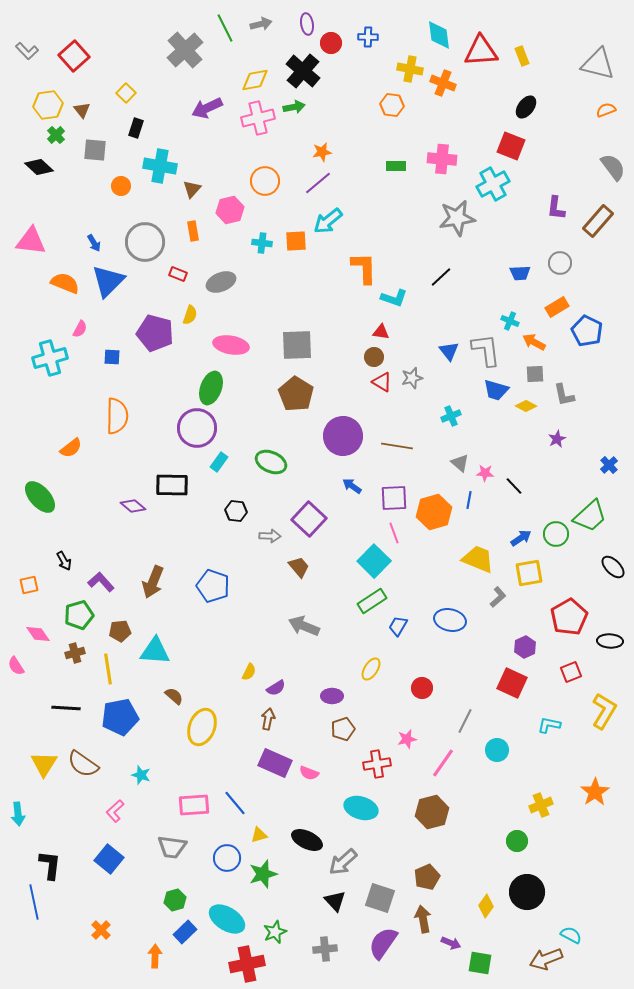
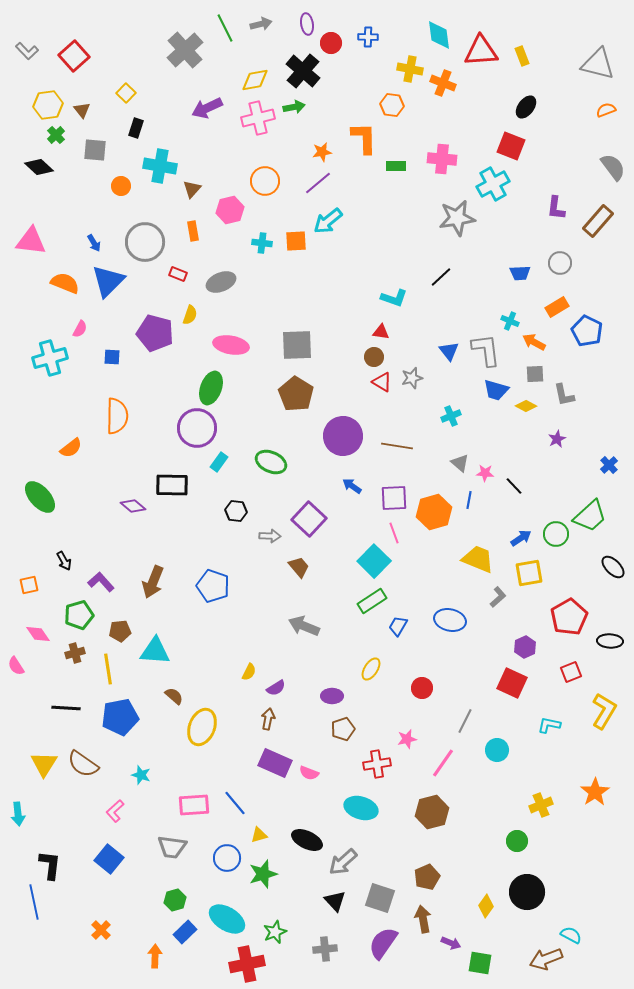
orange L-shape at (364, 268): moved 130 px up
